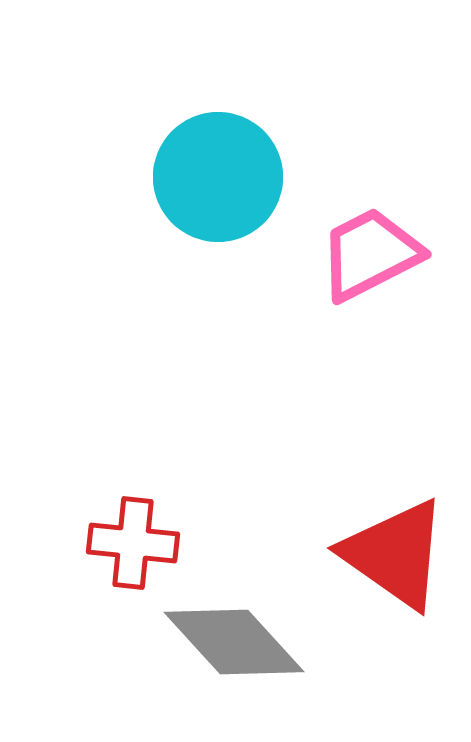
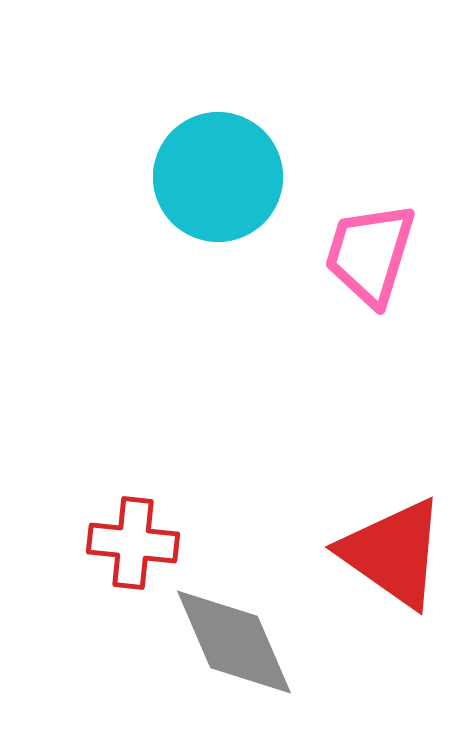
pink trapezoid: rotated 46 degrees counterclockwise
red triangle: moved 2 px left, 1 px up
gray diamond: rotated 19 degrees clockwise
